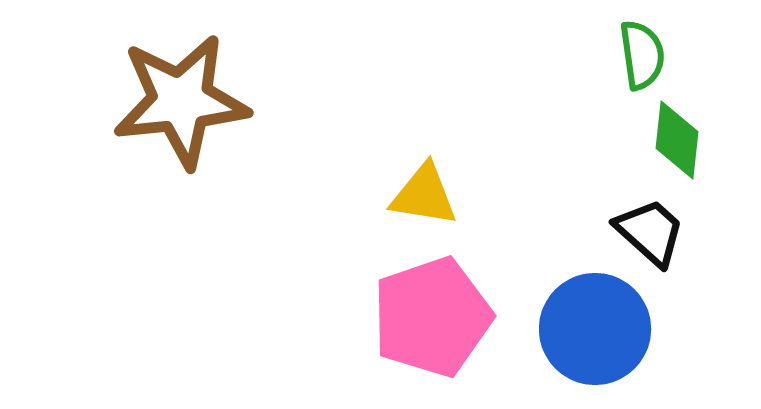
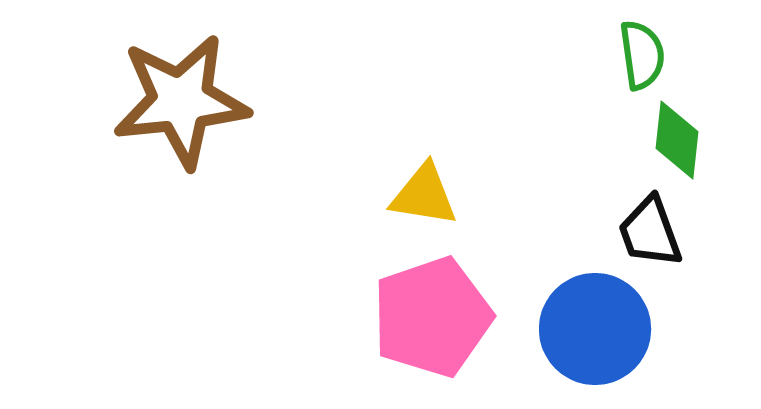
black trapezoid: rotated 152 degrees counterclockwise
